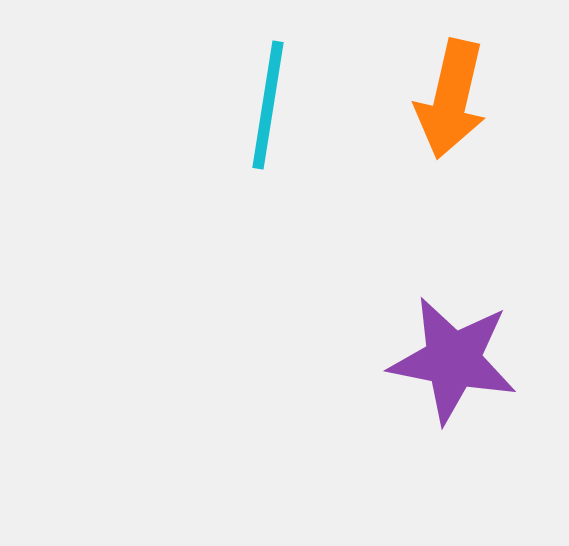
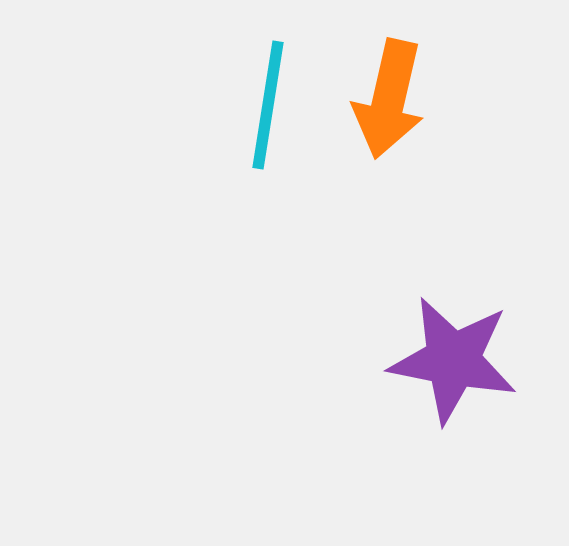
orange arrow: moved 62 px left
